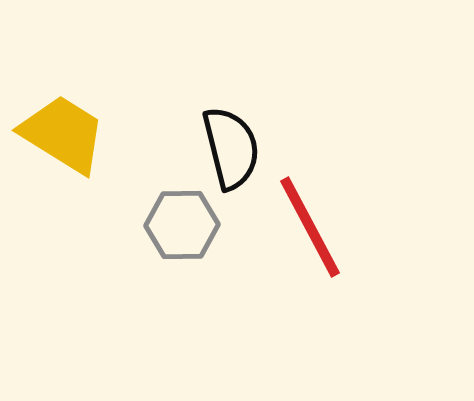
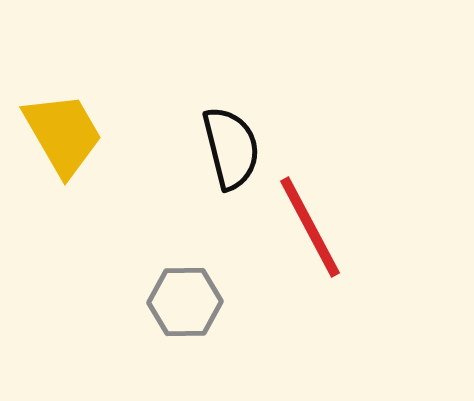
yellow trapezoid: rotated 28 degrees clockwise
gray hexagon: moved 3 px right, 77 px down
